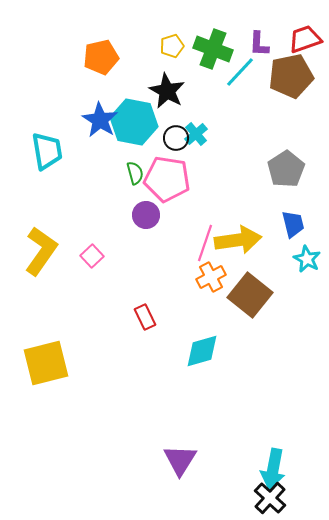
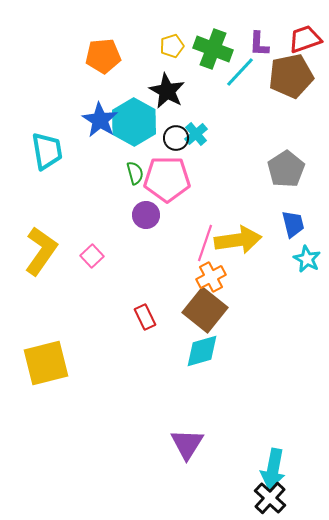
orange pentagon: moved 2 px right, 1 px up; rotated 8 degrees clockwise
cyan hexagon: rotated 18 degrees clockwise
pink pentagon: rotated 9 degrees counterclockwise
brown square: moved 45 px left, 15 px down
purple triangle: moved 7 px right, 16 px up
